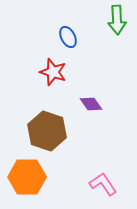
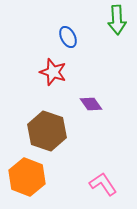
orange hexagon: rotated 21 degrees clockwise
